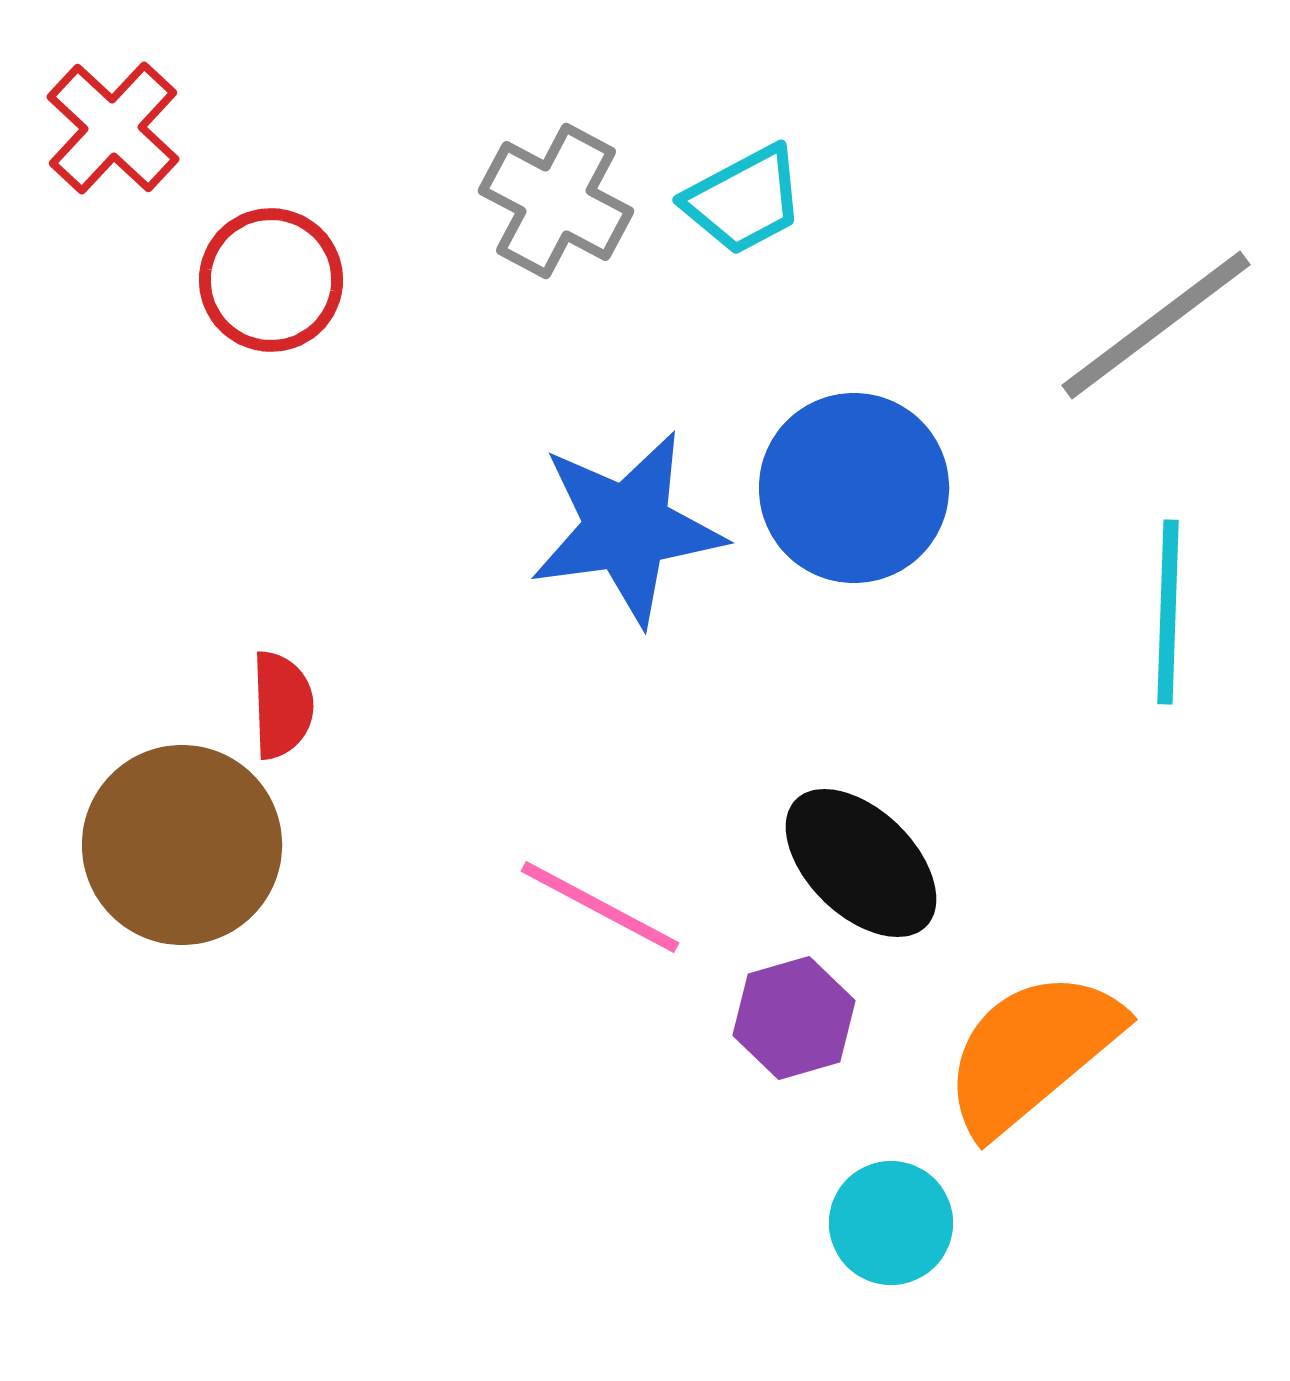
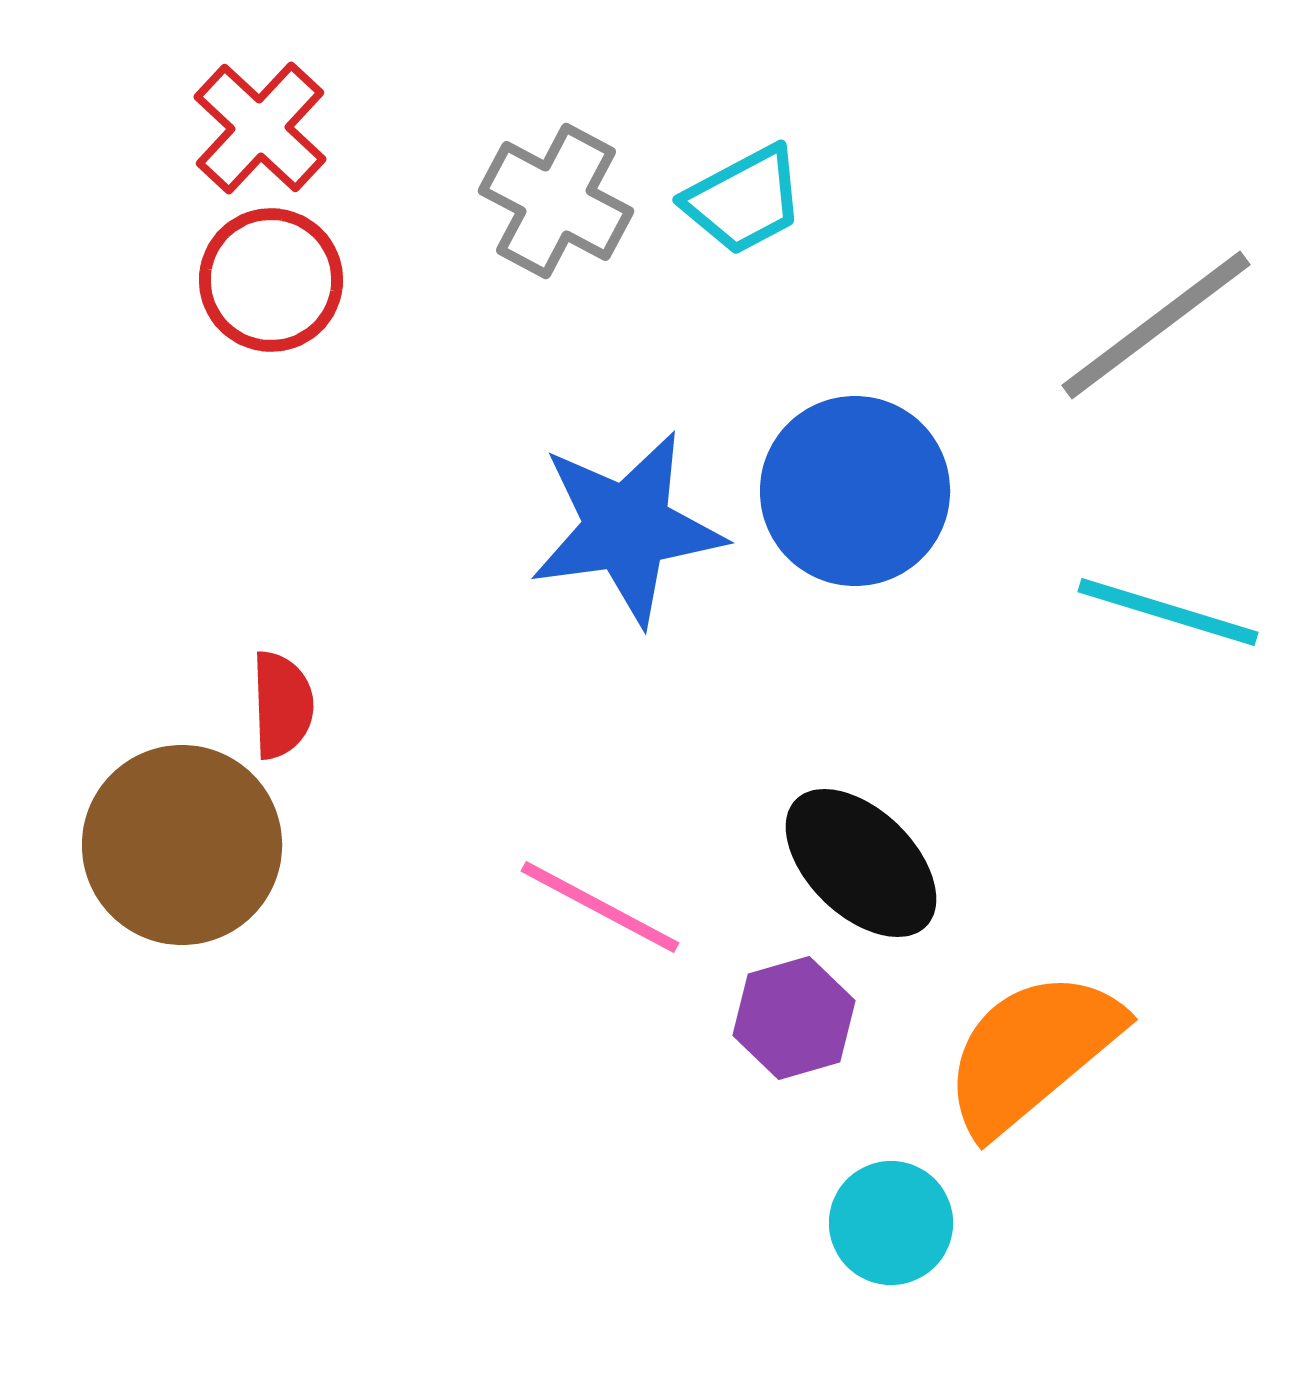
red cross: moved 147 px right
blue circle: moved 1 px right, 3 px down
cyan line: rotated 75 degrees counterclockwise
